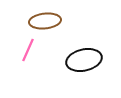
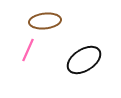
black ellipse: rotated 20 degrees counterclockwise
